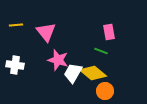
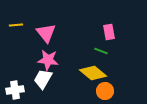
pink triangle: moved 1 px down
pink star: moved 10 px left; rotated 10 degrees counterclockwise
white cross: moved 25 px down; rotated 18 degrees counterclockwise
white trapezoid: moved 30 px left, 6 px down
